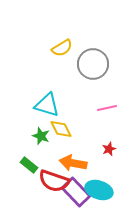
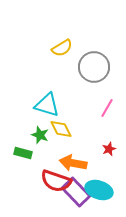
gray circle: moved 1 px right, 3 px down
pink line: rotated 48 degrees counterclockwise
green star: moved 1 px left, 1 px up
green rectangle: moved 6 px left, 12 px up; rotated 24 degrees counterclockwise
red semicircle: moved 2 px right
